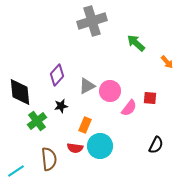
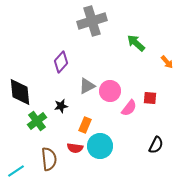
purple diamond: moved 4 px right, 13 px up
